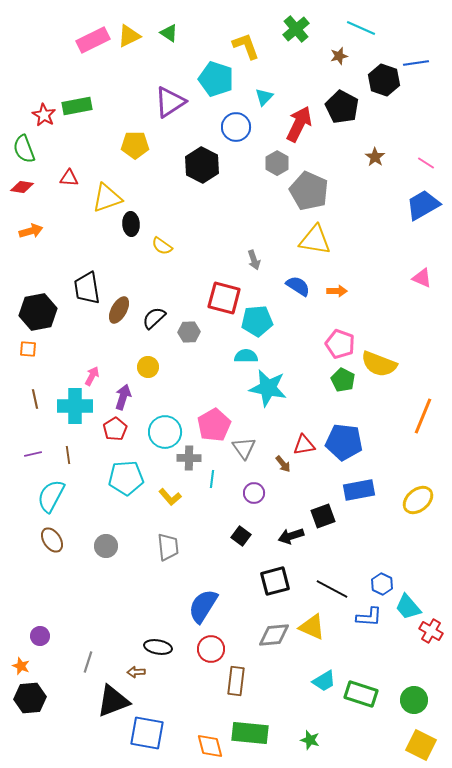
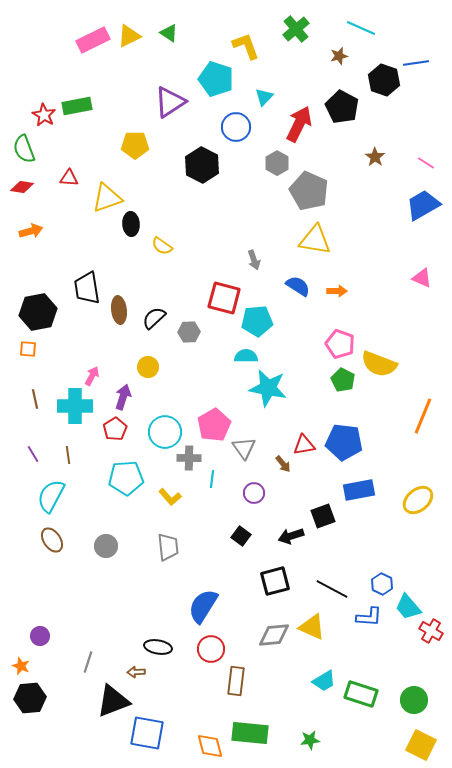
brown ellipse at (119, 310): rotated 36 degrees counterclockwise
purple line at (33, 454): rotated 72 degrees clockwise
green star at (310, 740): rotated 24 degrees counterclockwise
